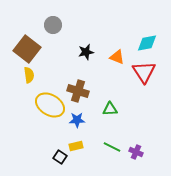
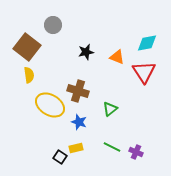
brown square: moved 2 px up
green triangle: rotated 35 degrees counterclockwise
blue star: moved 2 px right, 2 px down; rotated 21 degrees clockwise
yellow rectangle: moved 2 px down
